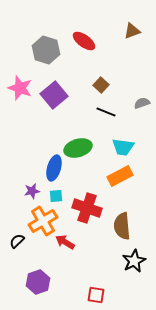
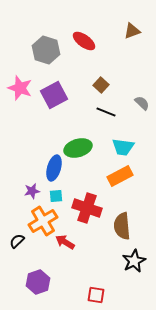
purple square: rotated 12 degrees clockwise
gray semicircle: rotated 63 degrees clockwise
